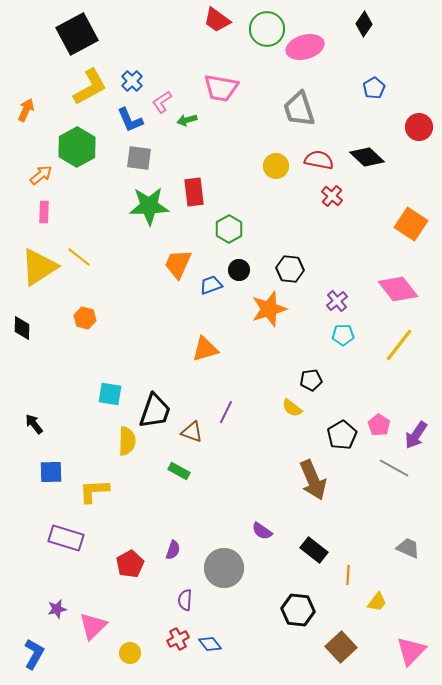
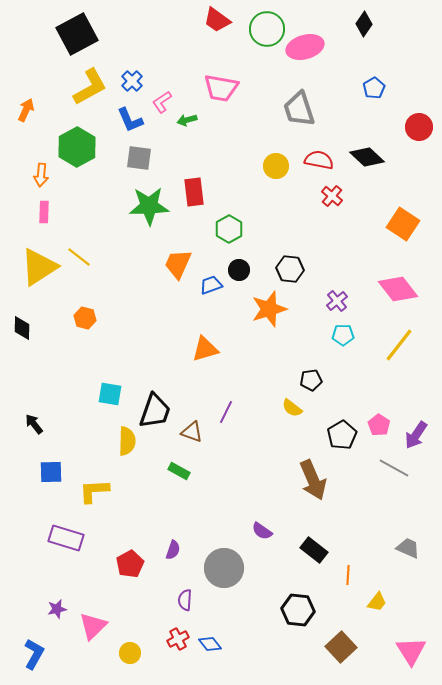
orange arrow at (41, 175): rotated 135 degrees clockwise
orange square at (411, 224): moved 8 px left
pink triangle at (411, 651): rotated 16 degrees counterclockwise
